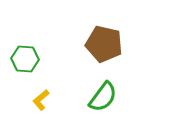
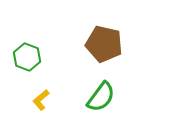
green hexagon: moved 2 px right, 2 px up; rotated 16 degrees clockwise
green semicircle: moved 2 px left
